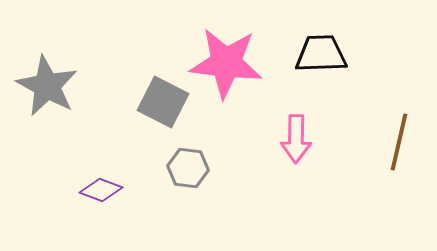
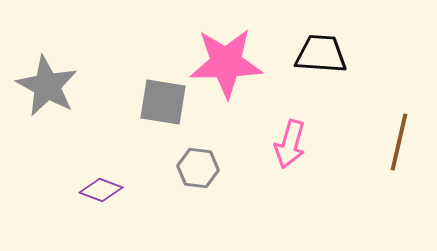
black trapezoid: rotated 6 degrees clockwise
pink star: rotated 8 degrees counterclockwise
gray square: rotated 18 degrees counterclockwise
pink arrow: moved 6 px left, 5 px down; rotated 15 degrees clockwise
gray hexagon: moved 10 px right
